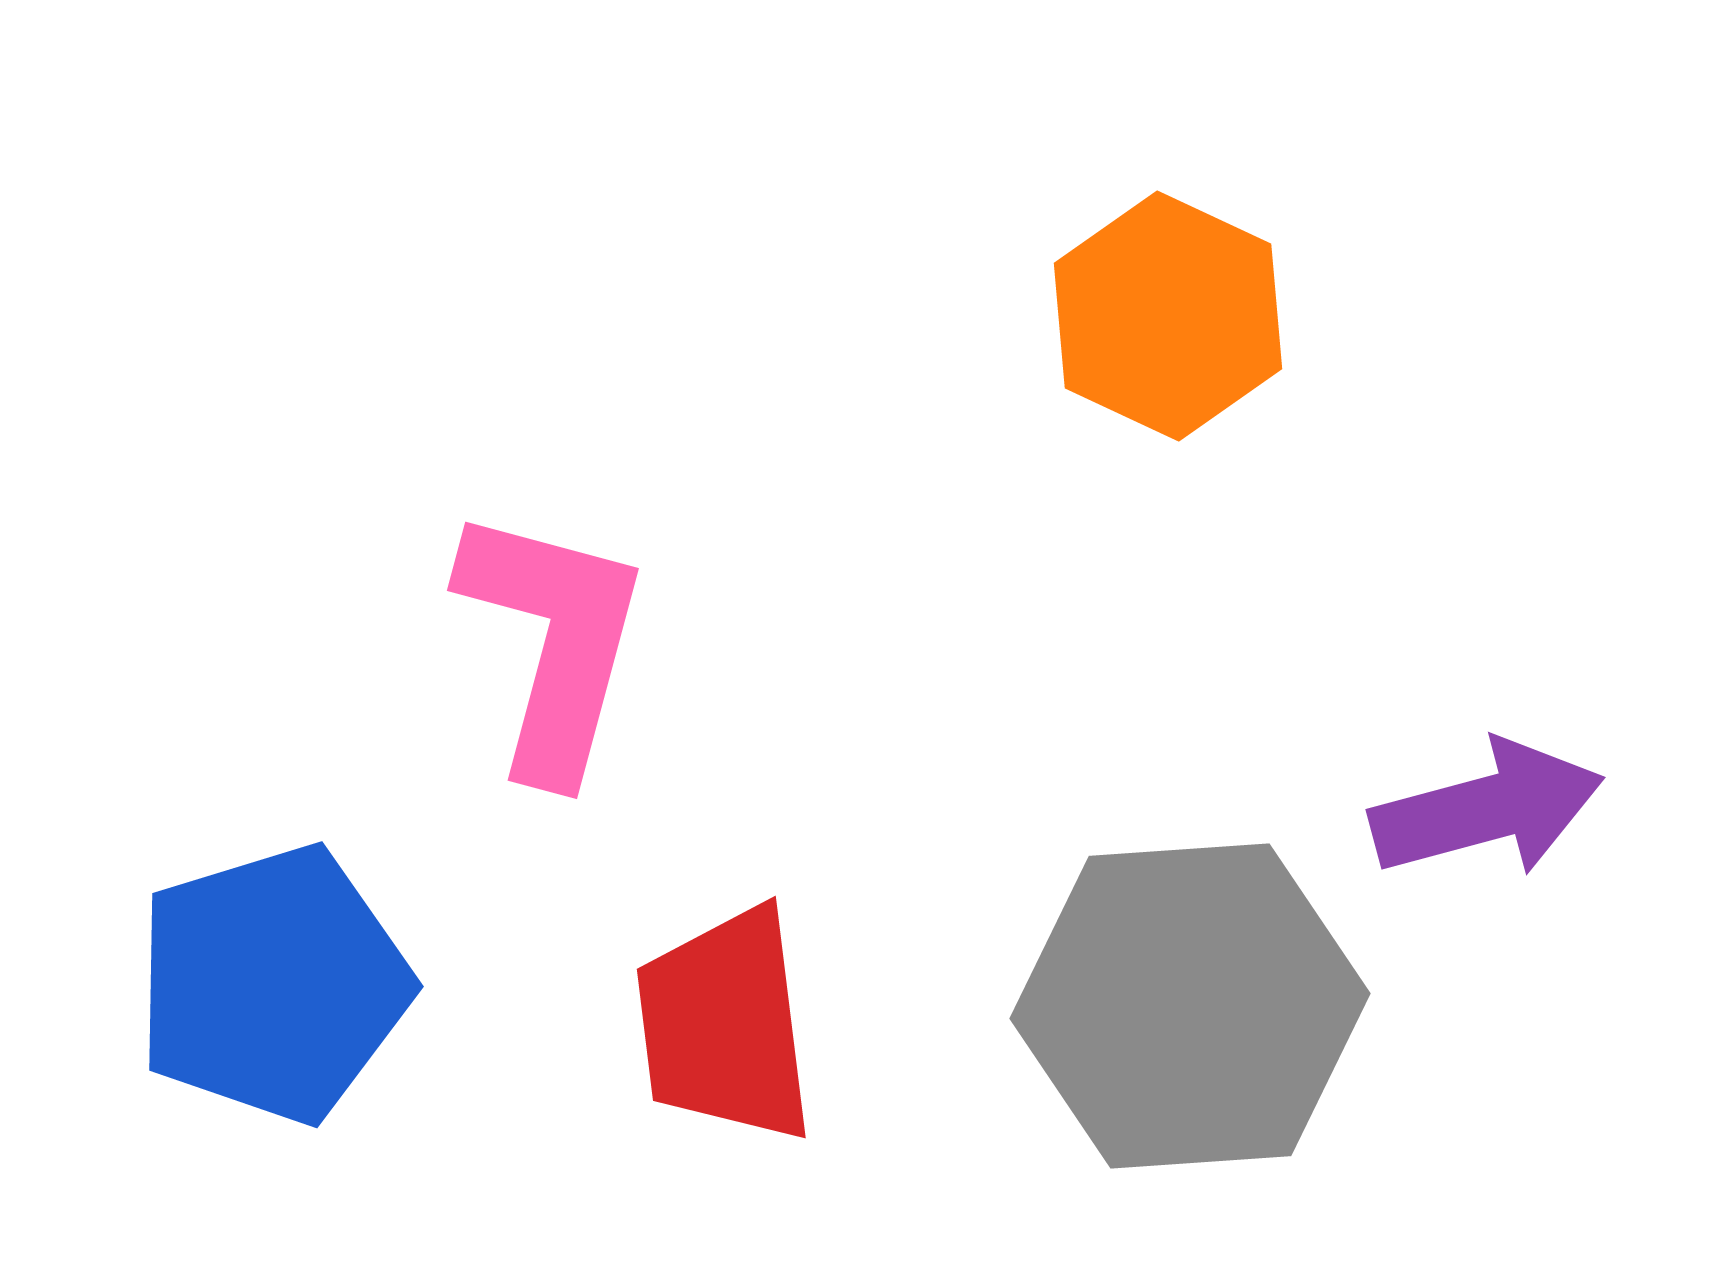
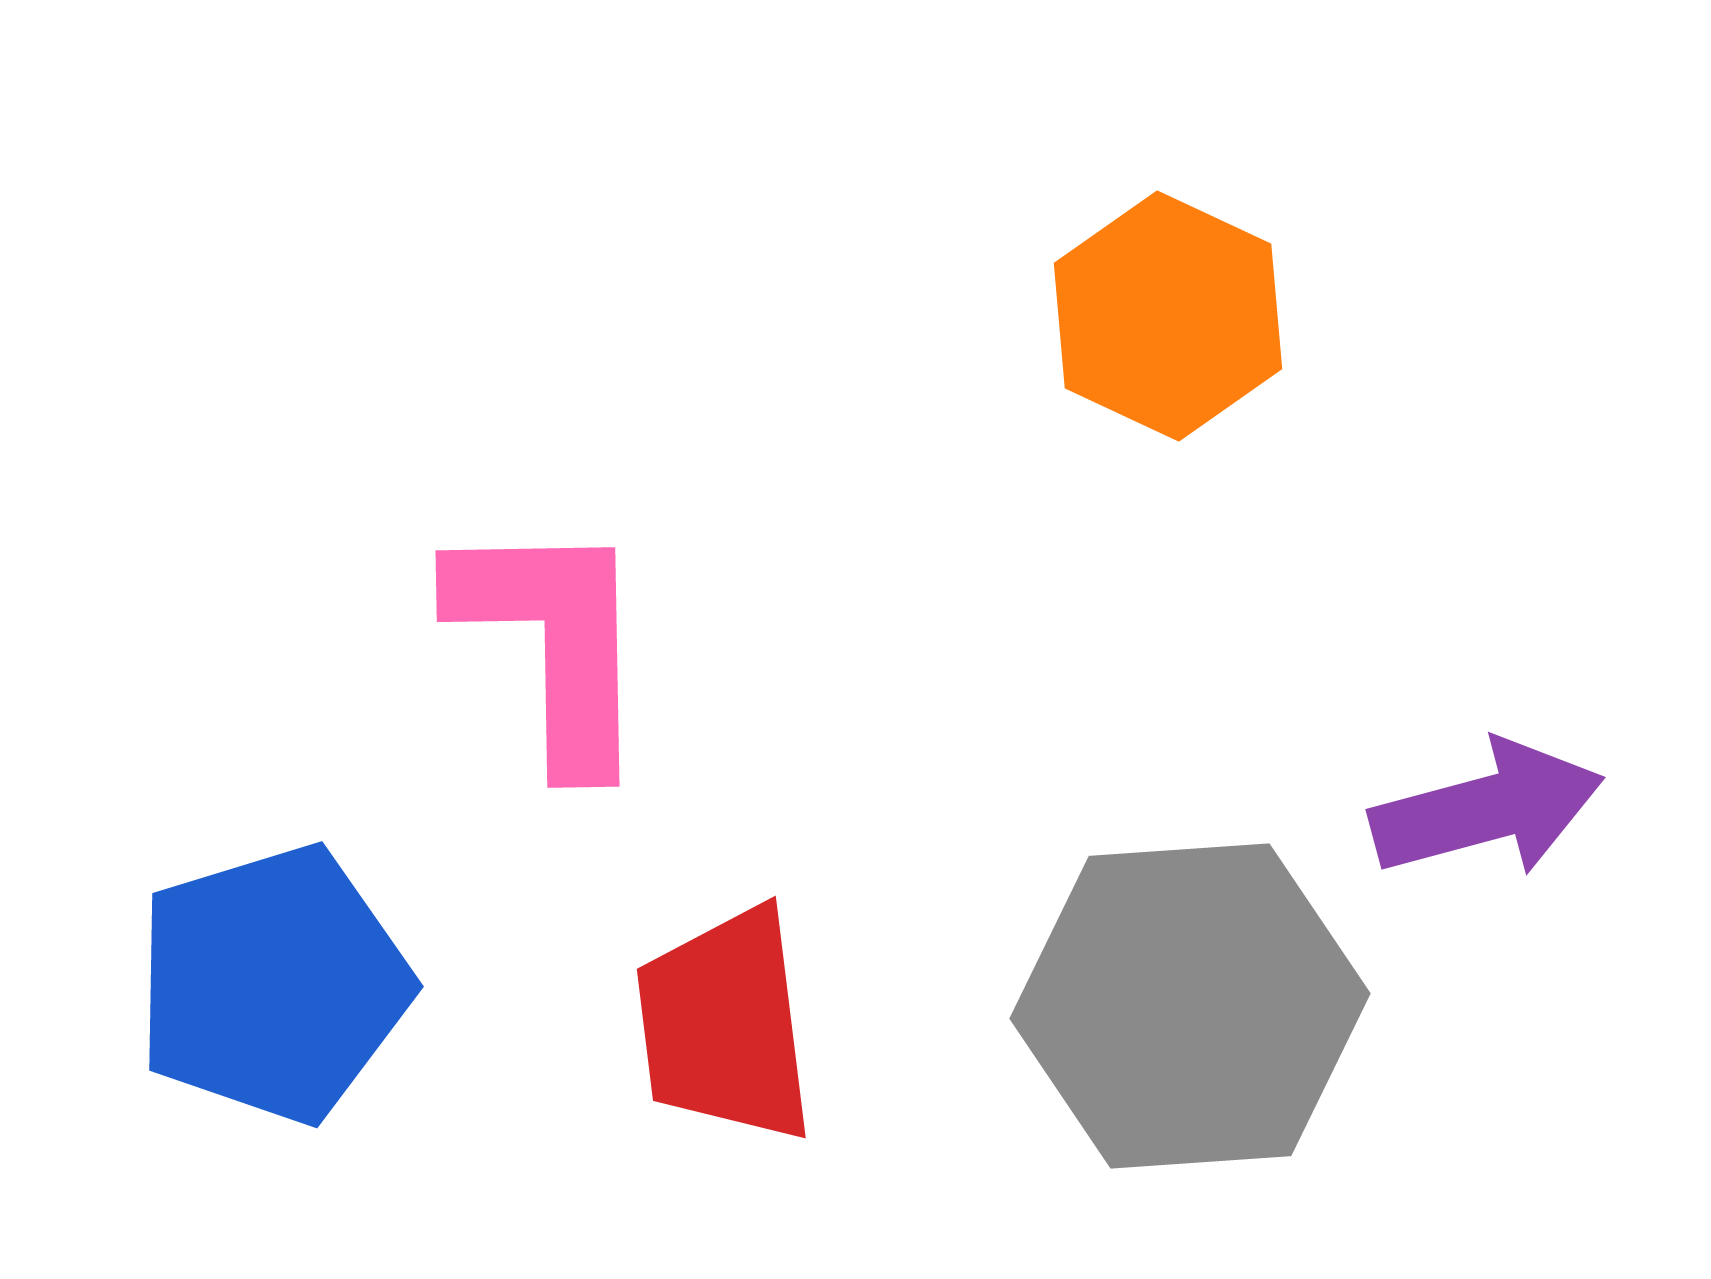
pink L-shape: rotated 16 degrees counterclockwise
